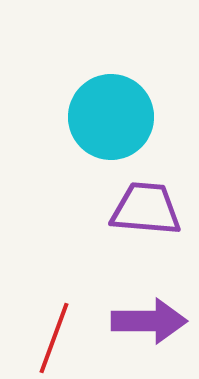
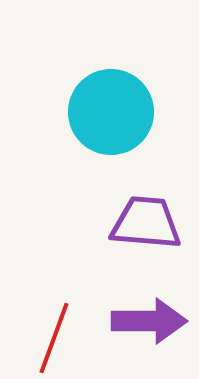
cyan circle: moved 5 px up
purple trapezoid: moved 14 px down
